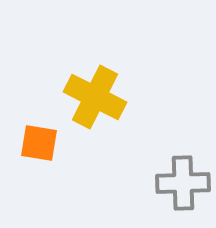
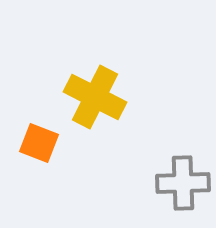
orange square: rotated 12 degrees clockwise
